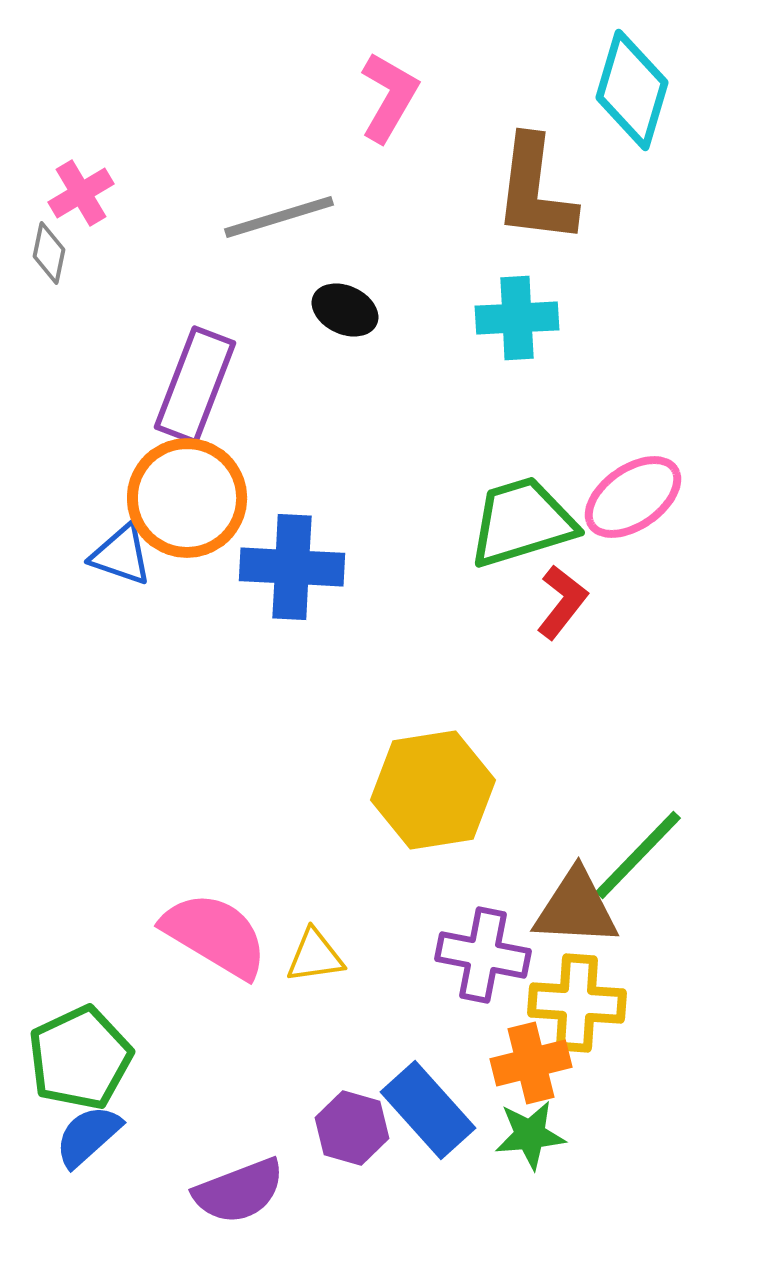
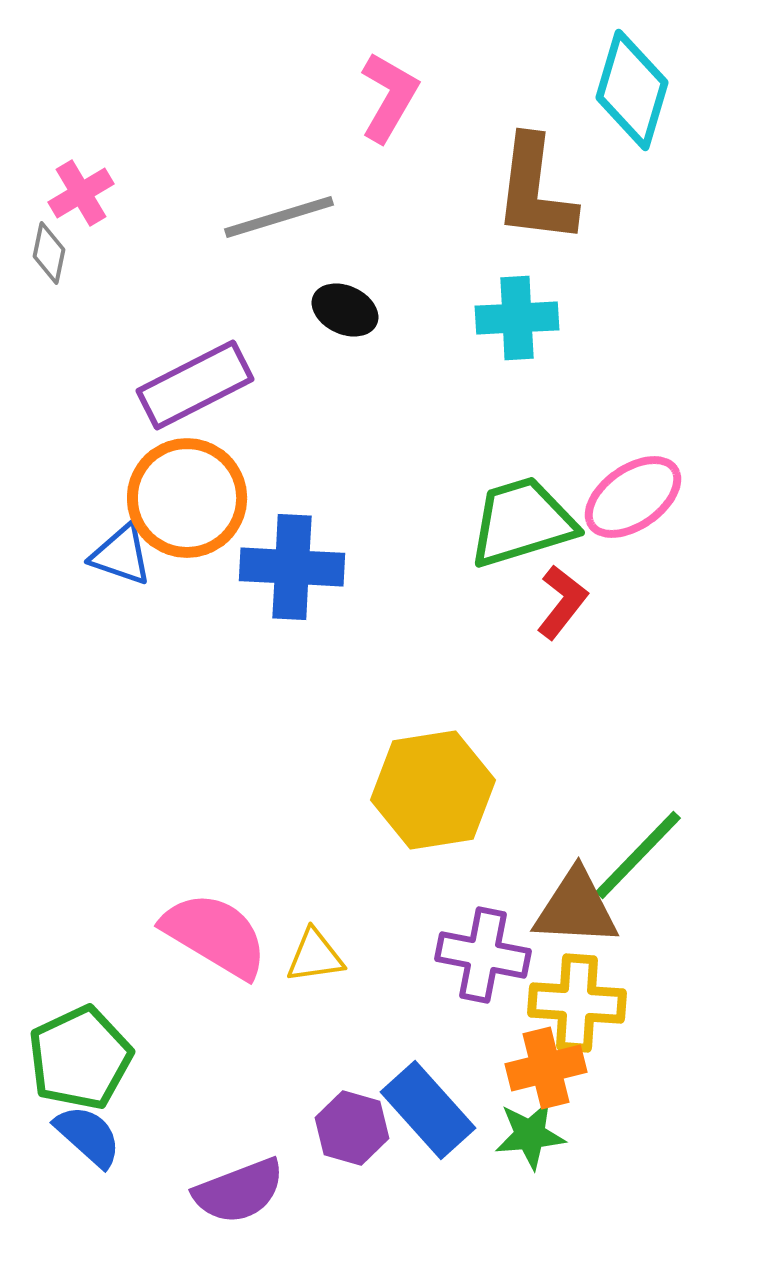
purple rectangle: rotated 42 degrees clockwise
orange cross: moved 15 px right, 5 px down
blue semicircle: rotated 84 degrees clockwise
